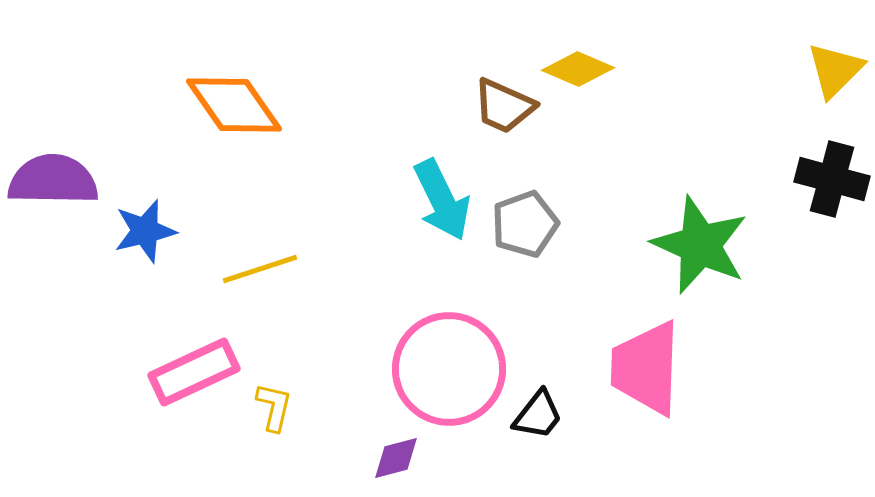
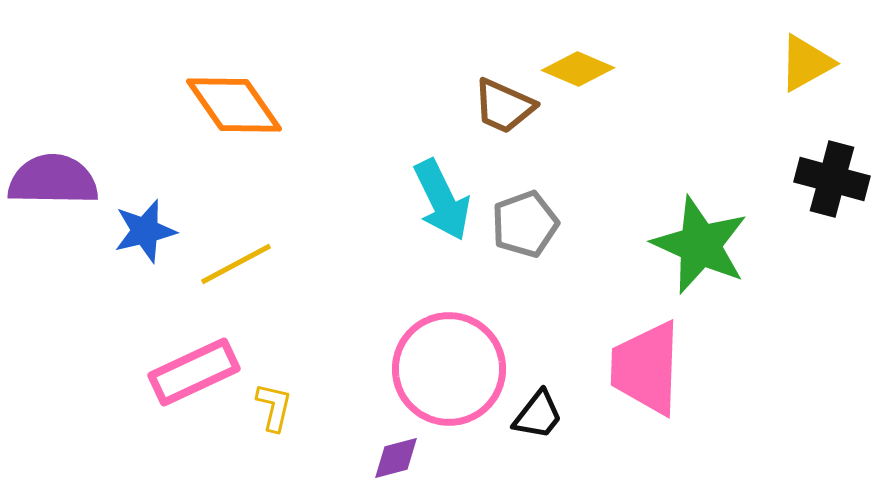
yellow triangle: moved 29 px left, 7 px up; rotated 16 degrees clockwise
yellow line: moved 24 px left, 5 px up; rotated 10 degrees counterclockwise
